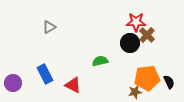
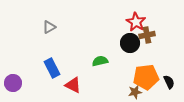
red star: rotated 30 degrees clockwise
brown cross: rotated 35 degrees clockwise
blue rectangle: moved 7 px right, 6 px up
orange pentagon: moved 1 px left, 1 px up
